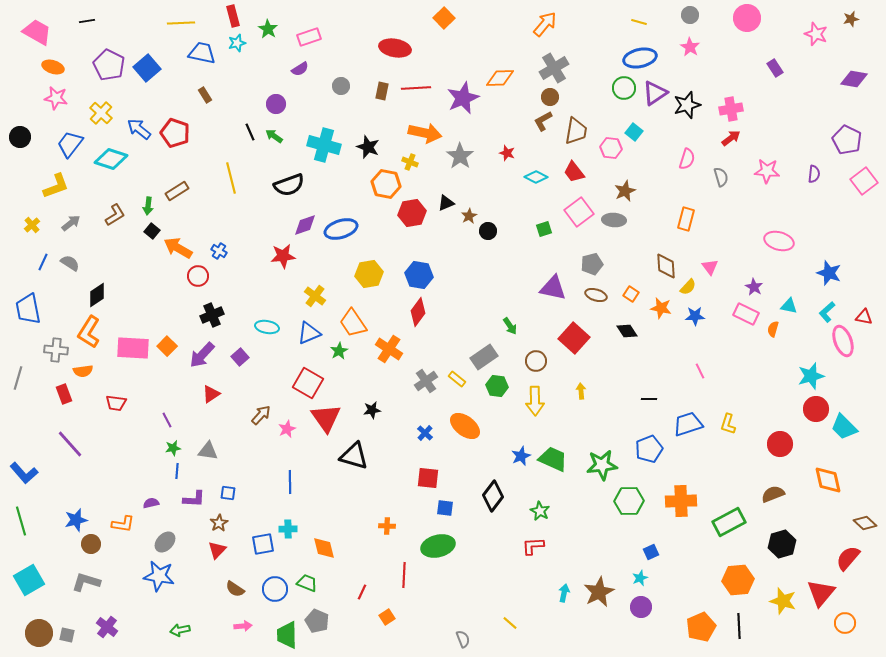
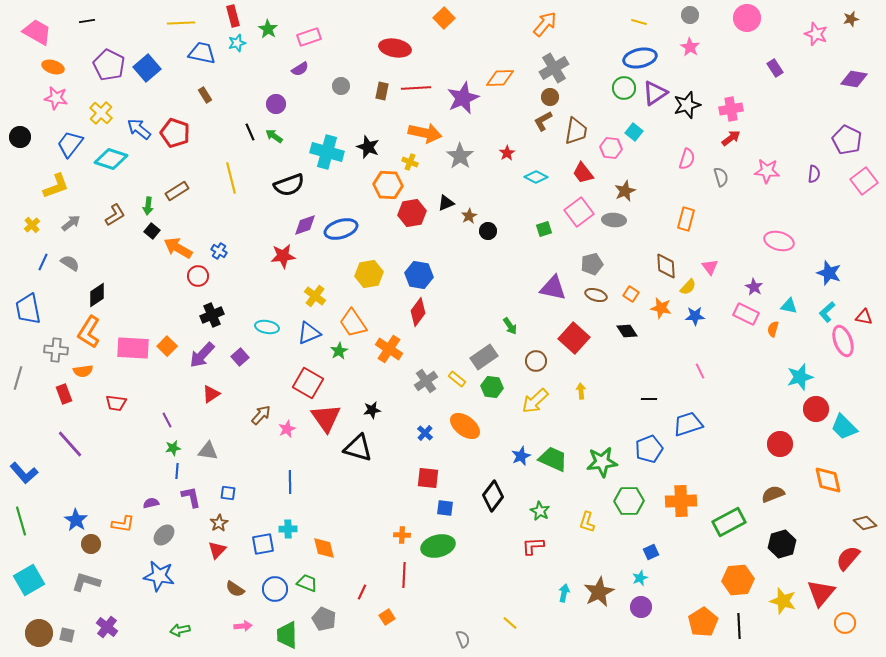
cyan cross at (324, 145): moved 3 px right, 7 px down
red star at (507, 153): rotated 21 degrees clockwise
red trapezoid at (574, 172): moved 9 px right, 1 px down
orange hexagon at (386, 184): moved 2 px right, 1 px down; rotated 8 degrees counterclockwise
cyan star at (811, 376): moved 11 px left, 1 px down
green hexagon at (497, 386): moved 5 px left, 1 px down
yellow arrow at (535, 401): rotated 48 degrees clockwise
yellow L-shape at (728, 424): moved 141 px left, 98 px down
black triangle at (354, 456): moved 4 px right, 8 px up
green star at (602, 465): moved 3 px up
purple L-shape at (194, 499): moved 3 px left, 2 px up; rotated 105 degrees counterclockwise
blue star at (76, 520): rotated 25 degrees counterclockwise
orange cross at (387, 526): moved 15 px right, 9 px down
gray ellipse at (165, 542): moved 1 px left, 7 px up
gray pentagon at (317, 621): moved 7 px right, 2 px up
orange pentagon at (701, 627): moved 2 px right, 5 px up; rotated 8 degrees counterclockwise
